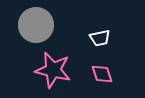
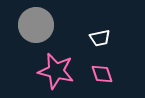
pink star: moved 3 px right, 1 px down
